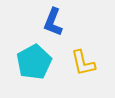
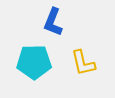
cyan pentagon: rotated 28 degrees clockwise
